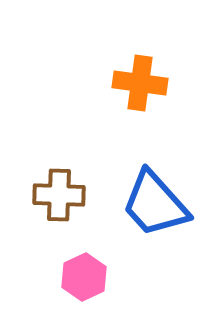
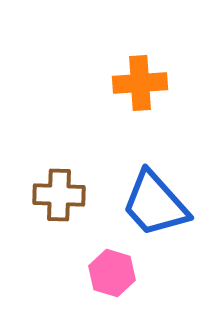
orange cross: rotated 12 degrees counterclockwise
pink hexagon: moved 28 px right, 4 px up; rotated 18 degrees counterclockwise
